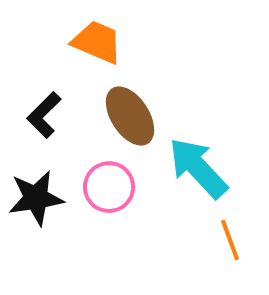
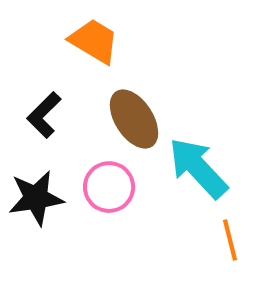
orange trapezoid: moved 3 px left, 1 px up; rotated 8 degrees clockwise
brown ellipse: moved 4 px right, 3 px down
orange line: rotated 6 degrees clockwise
